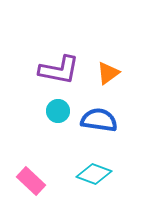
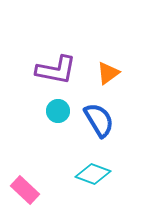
purple L-shape: moved 3 px left
blue semicircle: rotated 51 degrees clockwise
cyan diamond: moved 1 px left
pink rectangle: moved 6 px left, 9 px down
